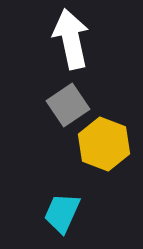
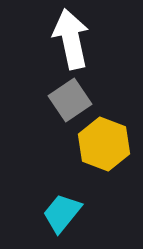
gray square: moved 2 px right, 5 px up
cyan trapezoid: rotated 15 degrees clockwise
